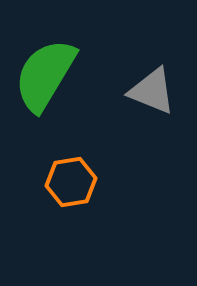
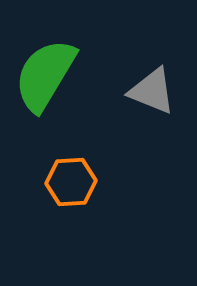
orange hexagon: rotated 6 degrees clockwise
